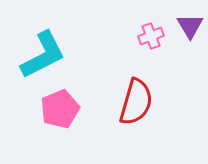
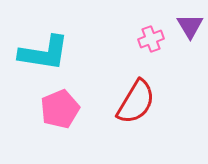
pink cross: moved 3 px down
cyan L-shape: moved 1 px right, 2 px up; rotated 36 degrees clockwise
red semicircle: rotated 15 degrees clockwise
